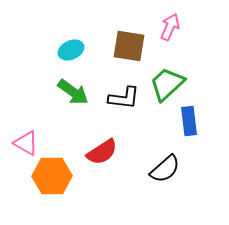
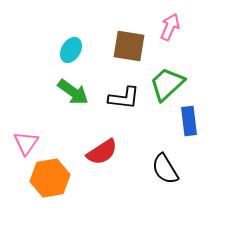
cyan ellipse: rotated 35 degrees counterclockwise
pink triangle: rotated 36 degrees clockwise
black semicircle: rotated 100 degrees clockwise
orange hexagon: moved 2 px left, 2 px down; rotated 9 degrees counterclockwise
